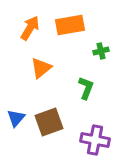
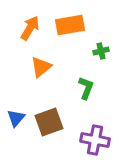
orange triangle: moved 1 px up
